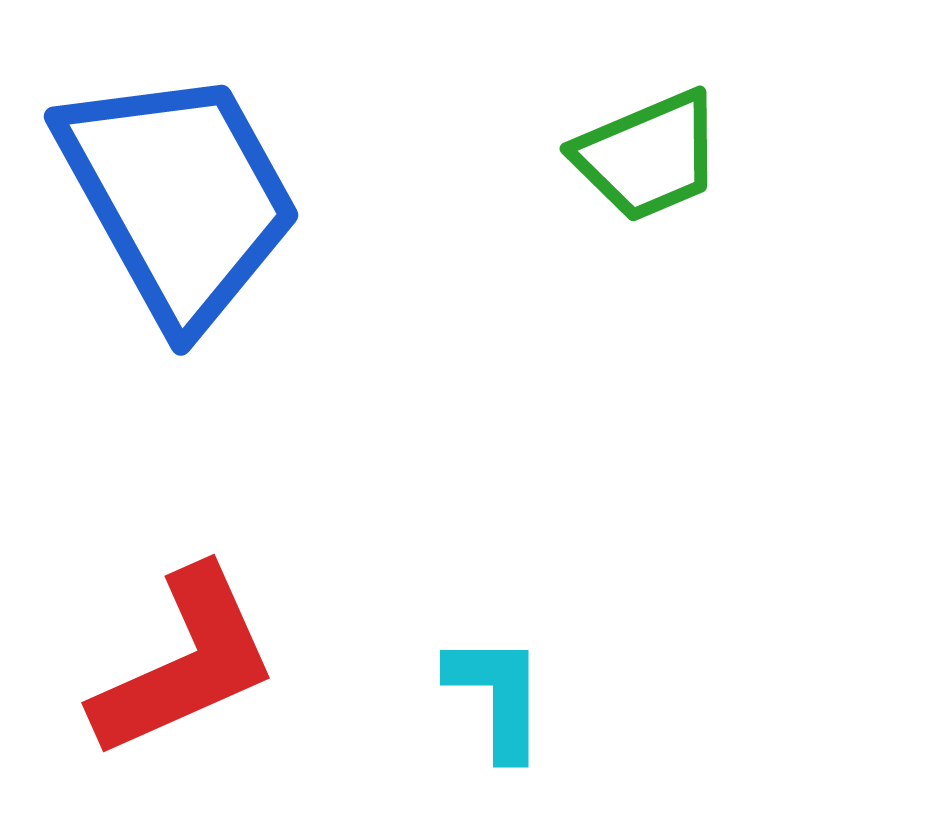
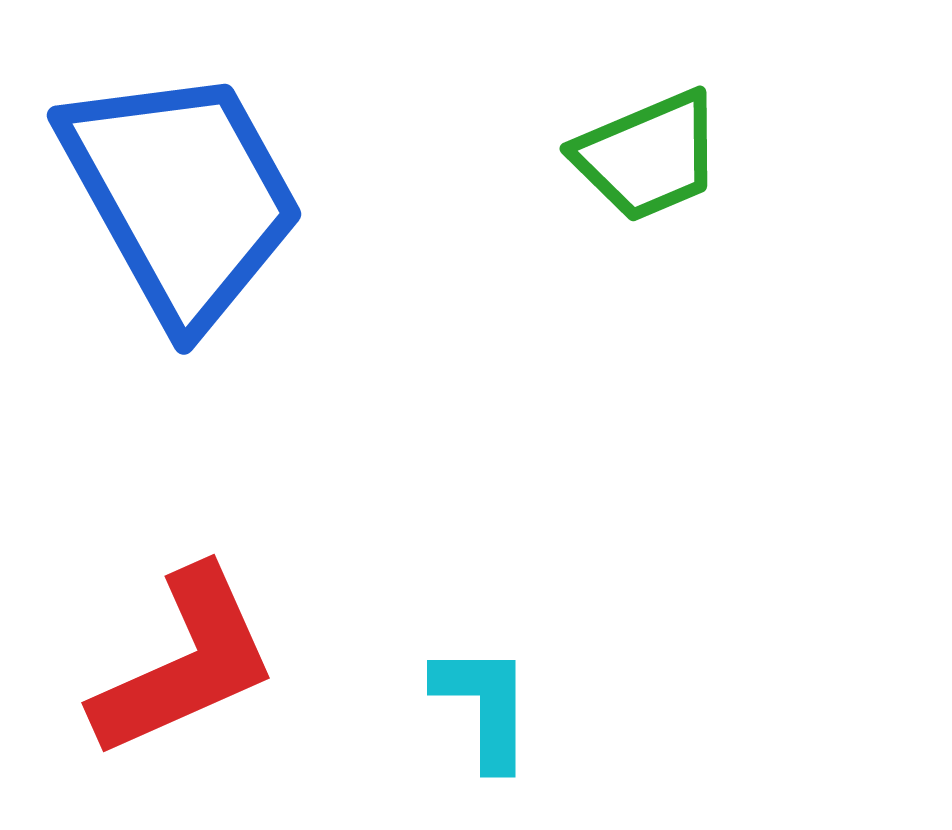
blue trapezoid: moved 3 px right, 1 px up
cyan L-shape: moved 13 px left, 10 px down
